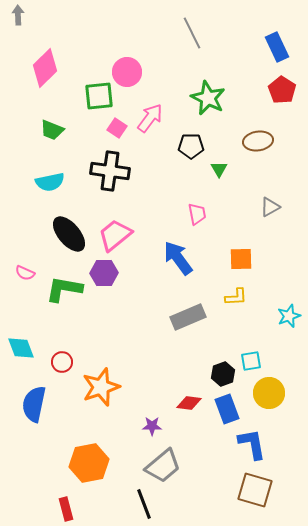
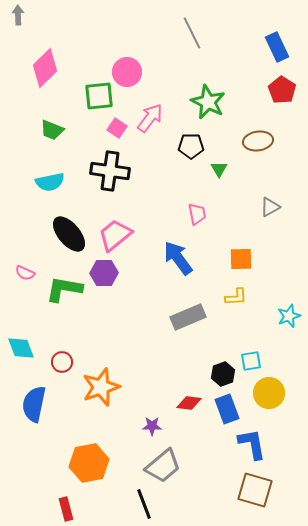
green star at (208, 98): moved 4 px down
